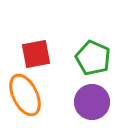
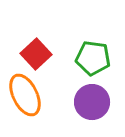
red square: rotated 32 degrees counterclockwise
green pentagon: rotated 16 degrees counterclockwise
